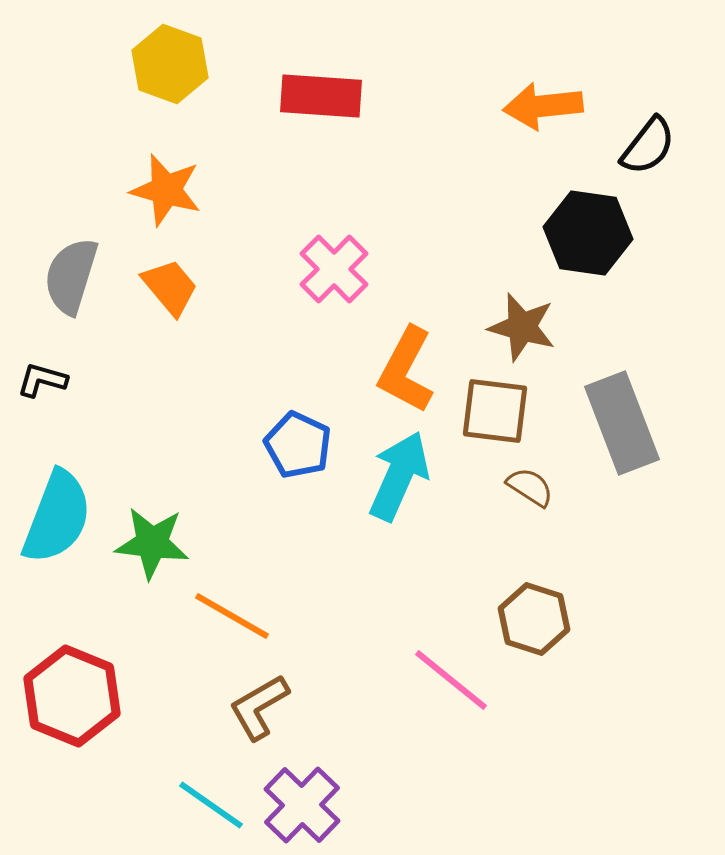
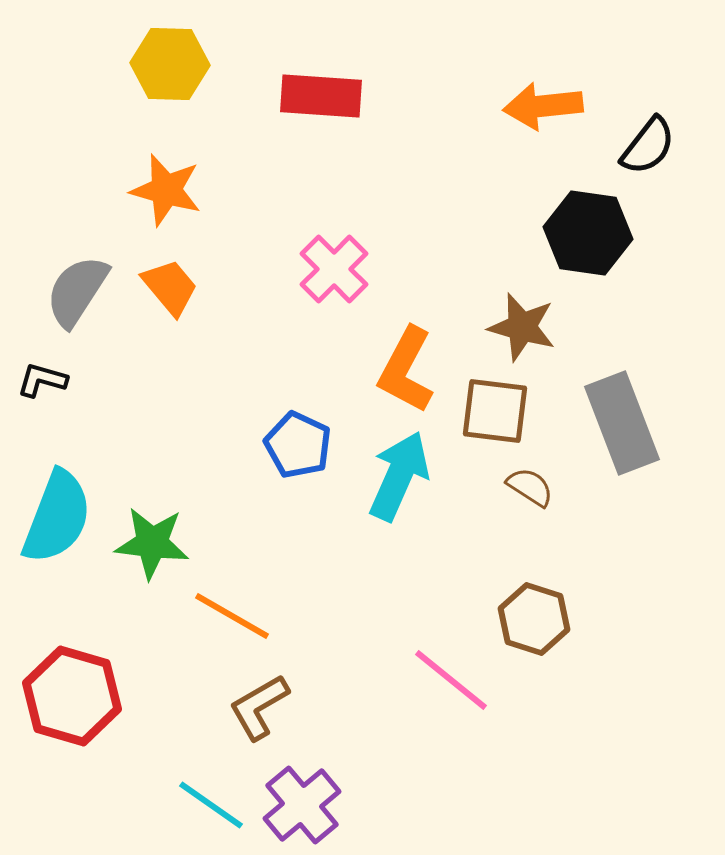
yellow hexagon: rotated 18 degrees counterclockwise
gray semicircle: moved 6 px right, 15 px down; rotated 16 degrees clockwise
red hexagon: rotated 6 degrees counterclockwise
purple cross: rotated 6 degrees clockwise
